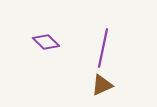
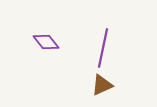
purple diamond: rotated 8 degrees clockwise
